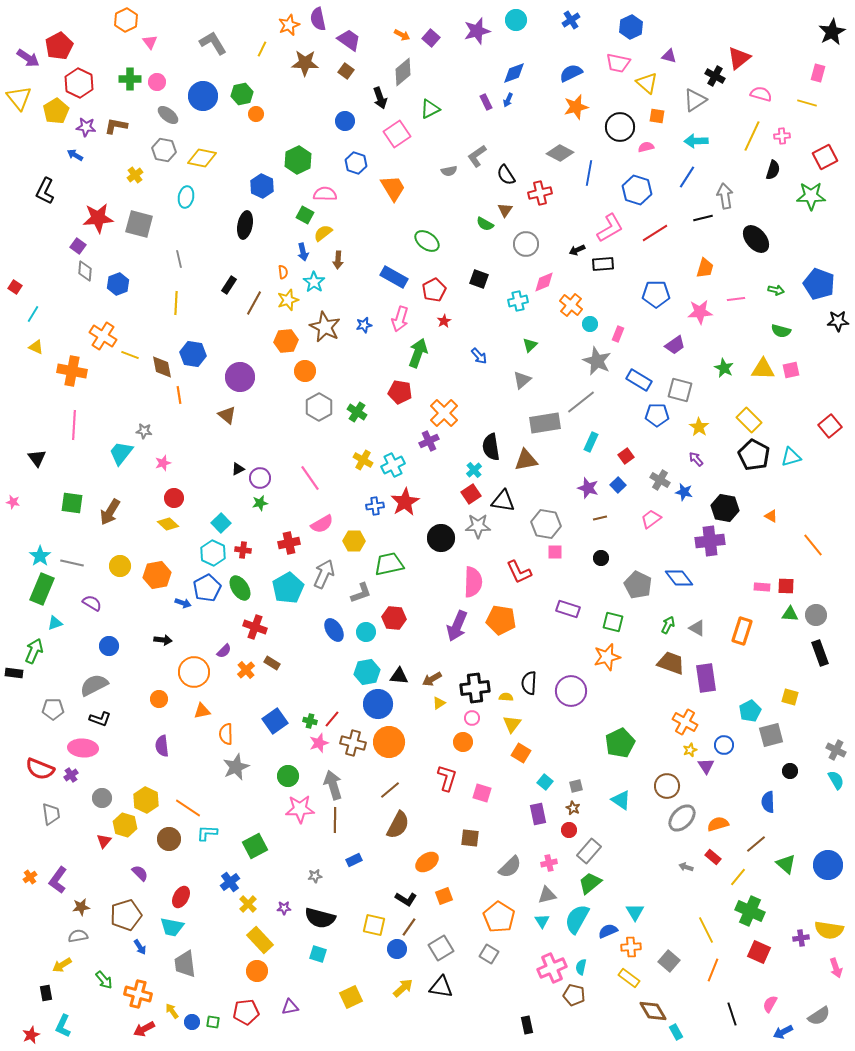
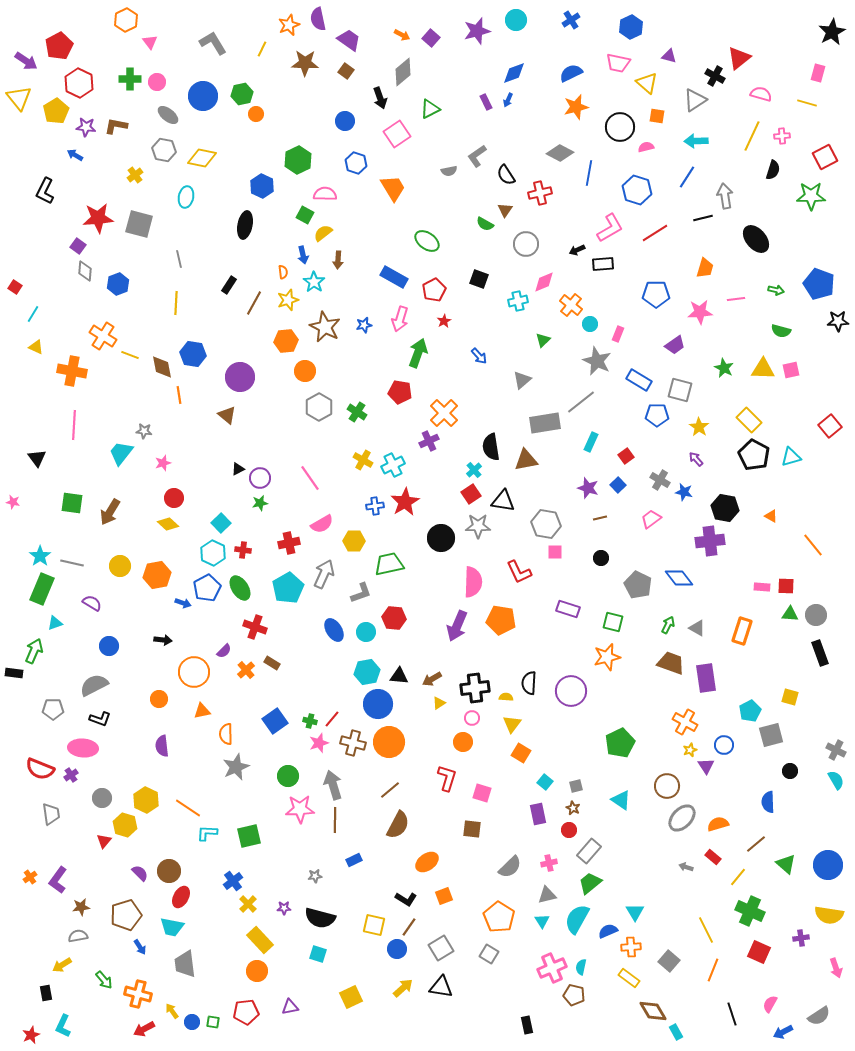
purple arrow at (28, 58): moved 2 px left, 3 px down
blue arrow at (303, 252): moved 3 px down
green triangle at (530, 345): moved 13 px right, 5 px up
brown square at (470, 838): moved 2 px right, 9 px up
brown circle at (169, 839): moved 32 px down
green square at (255, 846): moved 6 px left, 10 px up; rotated 15 degrees clockwise
blue cross at (230, 882): moved 3 px right, 1 px up
yellow semicircle at (829, 930): moved 15 px up
